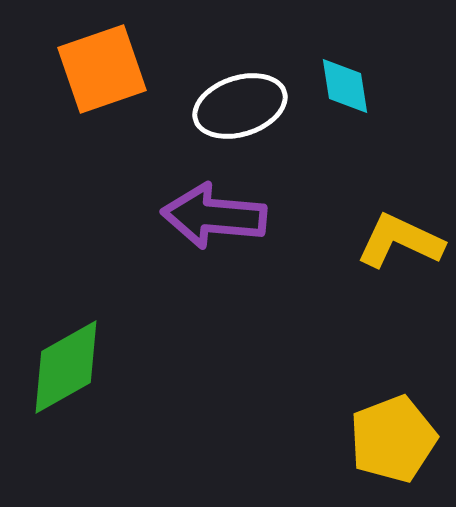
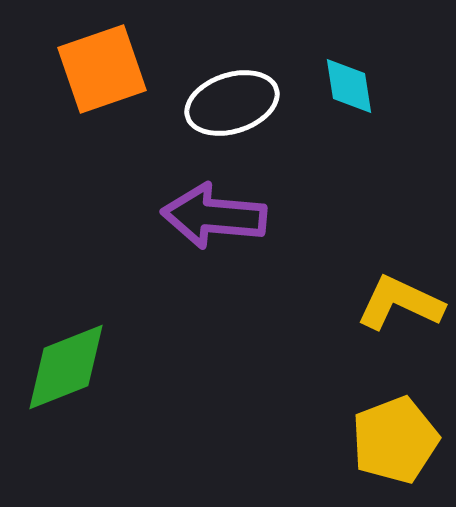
cyan diamond: moved 4 px right
white ellipse: moved 8 px left, 3 px up
yellow L-shape: moved 62 px down
green diamond: rotated 8 degrees clockwise
yellow pentagon: moved 2 px right, 1 px down
